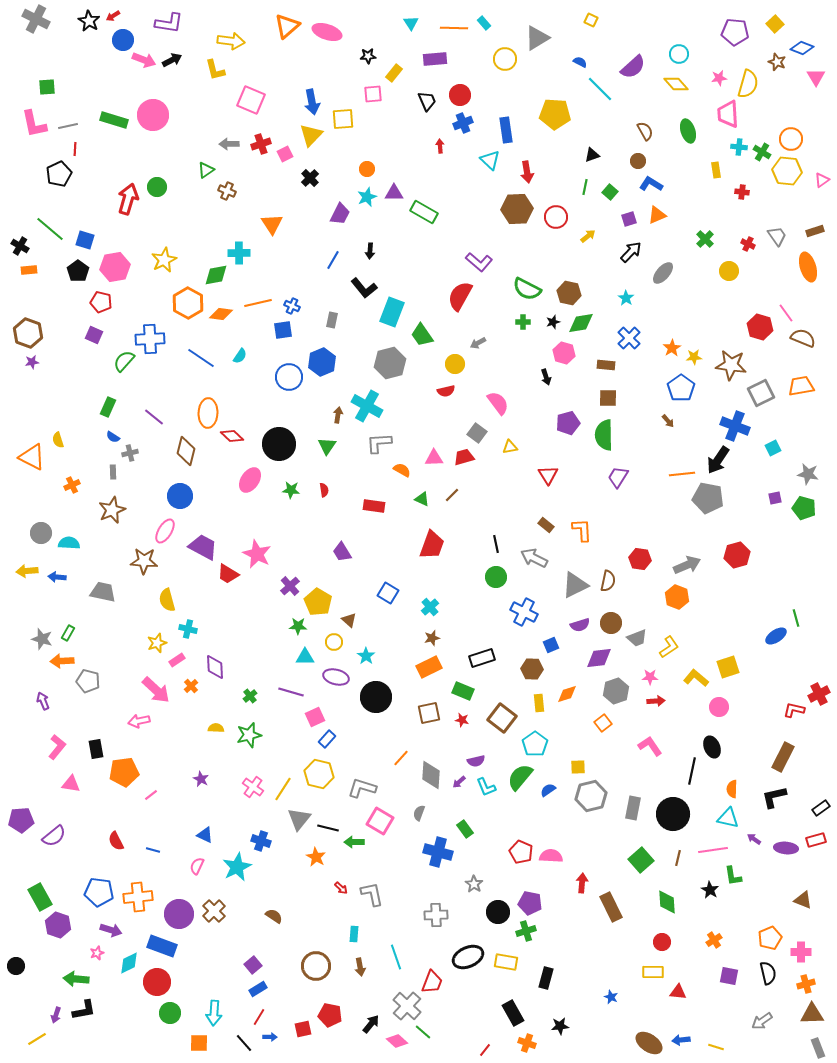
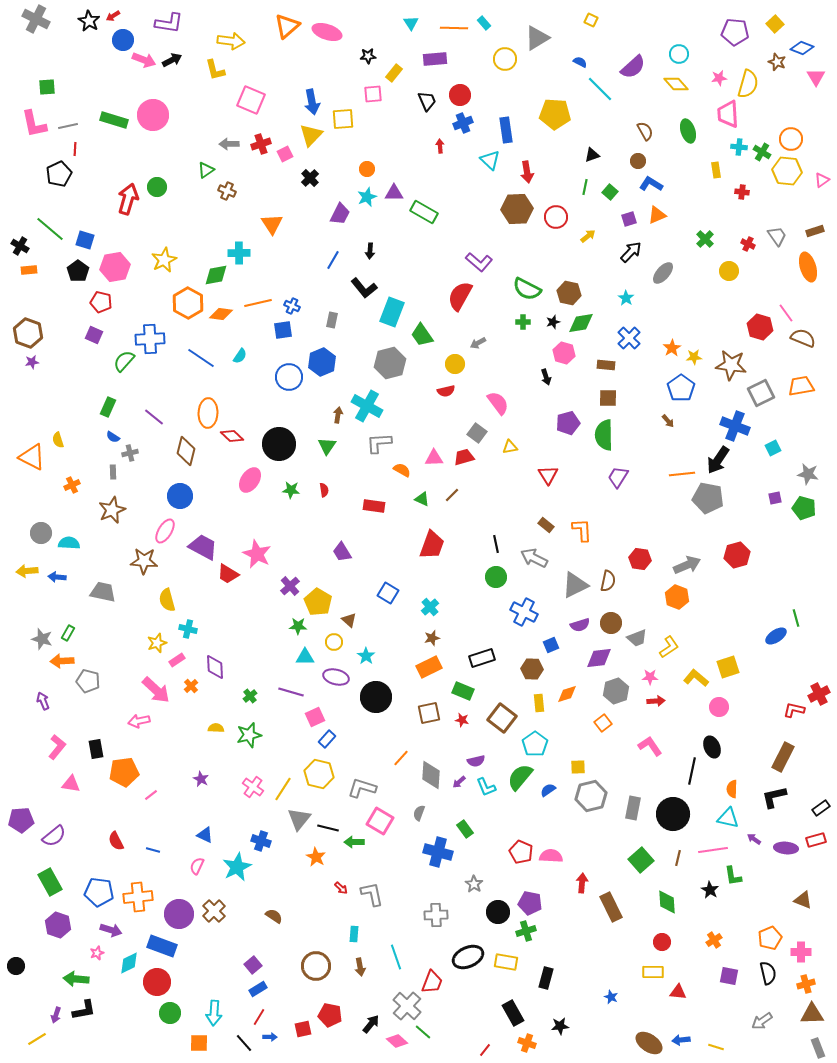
green rectangle at (40, 897): moved 10 px right, 15 px up
